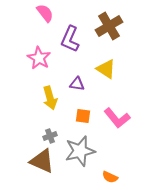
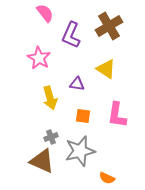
purple L-shape: moved 1 px right, 4 px up
pink L-shape: moved 3 px up; rotated 48 degrees clockwise
gray cross: moved 1 px right, 1 px down
orange semicircle: moved 3 px left, 1 px down
